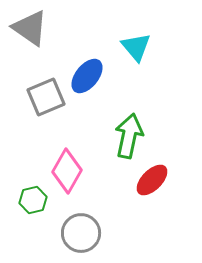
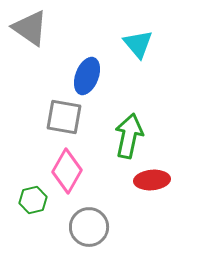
cyan triangle: moved 2 px right, 3 px up
blue ellipse: rotated 18 degrees counterclockwise
gray square: moved 18 px right, 20 px down; rotated 33 degrees clockwise
red ellipse: rotated 40 degrees clockwise
gray circle: moved 8 px right, 6 px up
